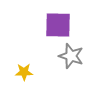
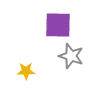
yellow star: moved 2 px right, 1 px up
